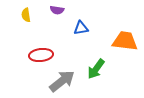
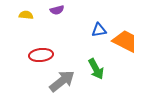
purple semicircle: rotated 24 degrees counterclockwise
yellow semicircle: rotated 104 degrees clockwise
blue triangle: moved 18 px right, 2 px down
orange trapezoid: rotated 20 degrees clockwise
green arrow: rotated 65 degrees counterclockwise
